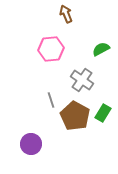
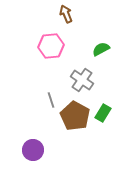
pink hexagon: moved 3 px up
purple circle: moved 2 px right, 6 px down
